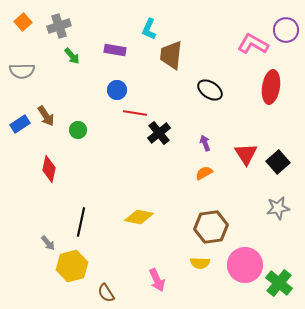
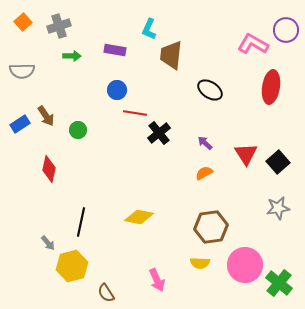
green arrow: rotated 48 degrees counterclockwise
purple arrow: rotated 28 degrees counterclockwise
